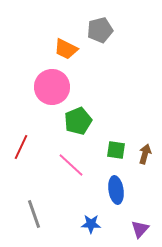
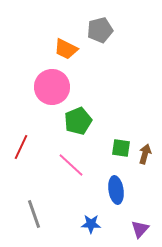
green square: moved 5 px right, 2 px up
